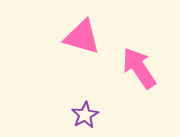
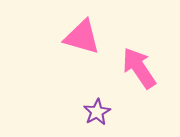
purple star: moved 12 px right, 3 px up
